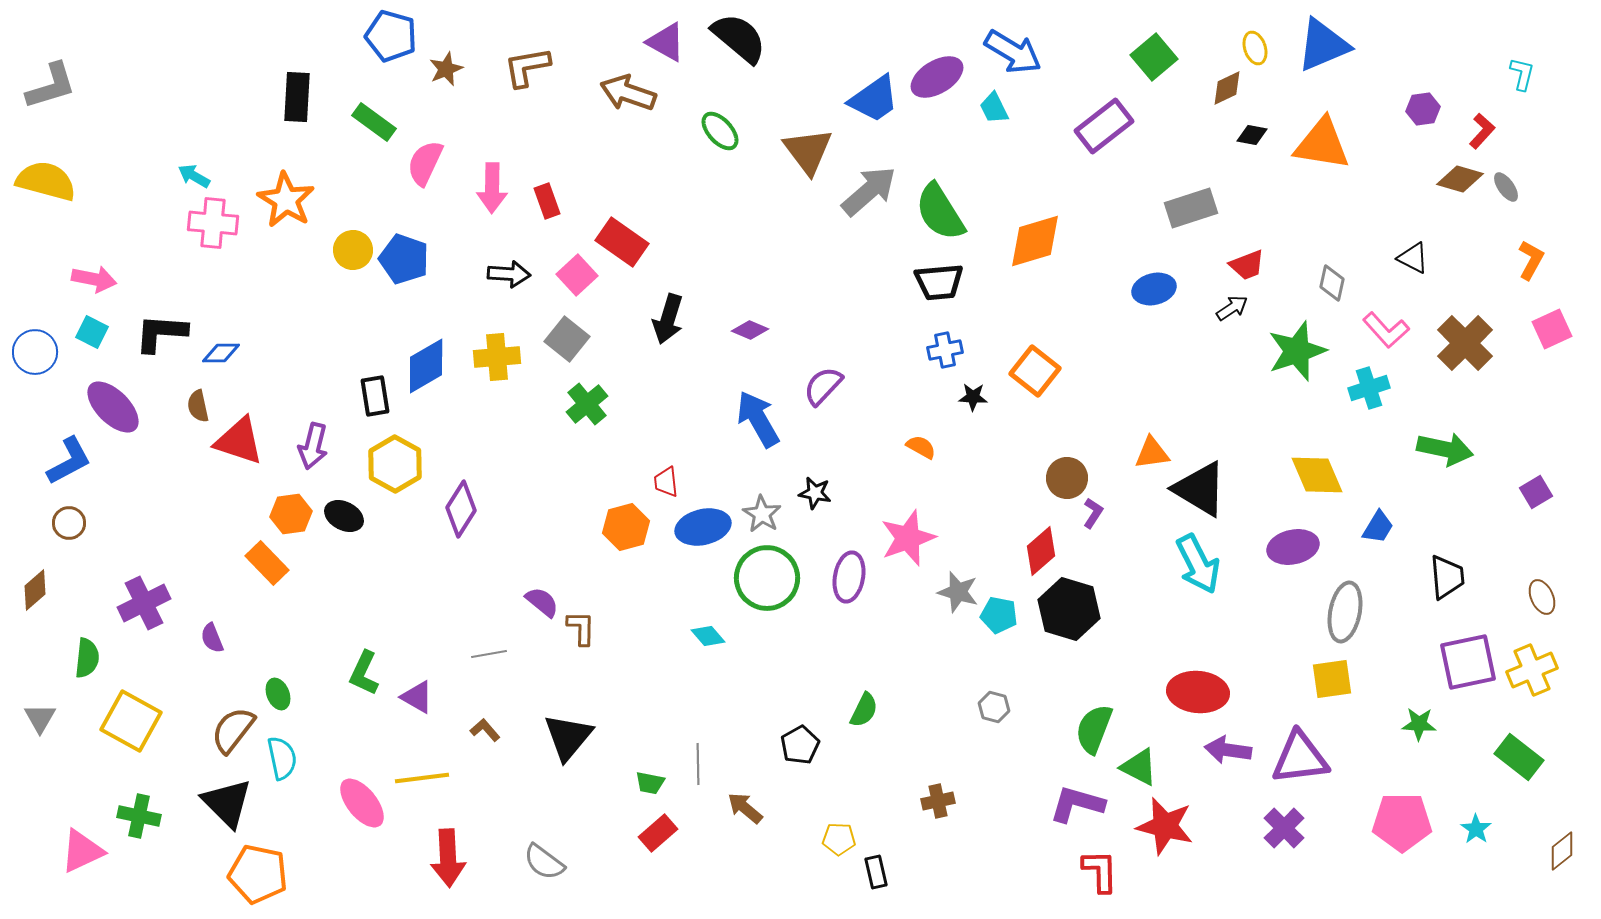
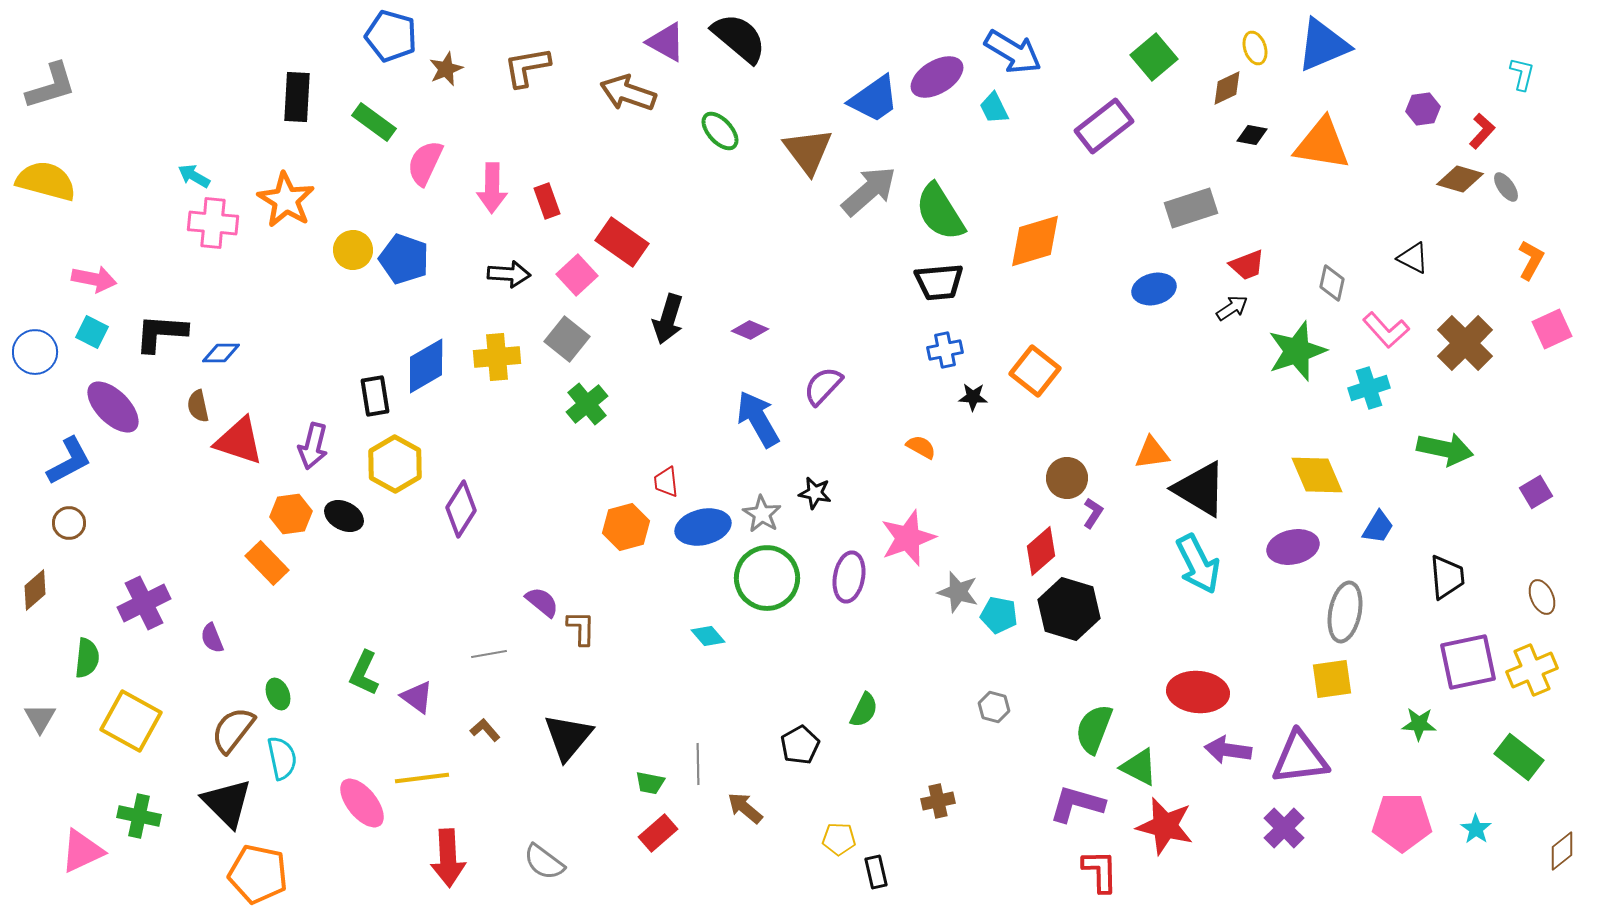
purple triangle at (417, 697): rotated 6 degrees clockwise
